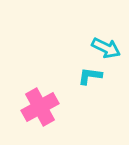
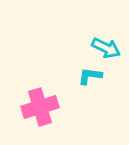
pink cross: rotated 12 degrees clockwise
